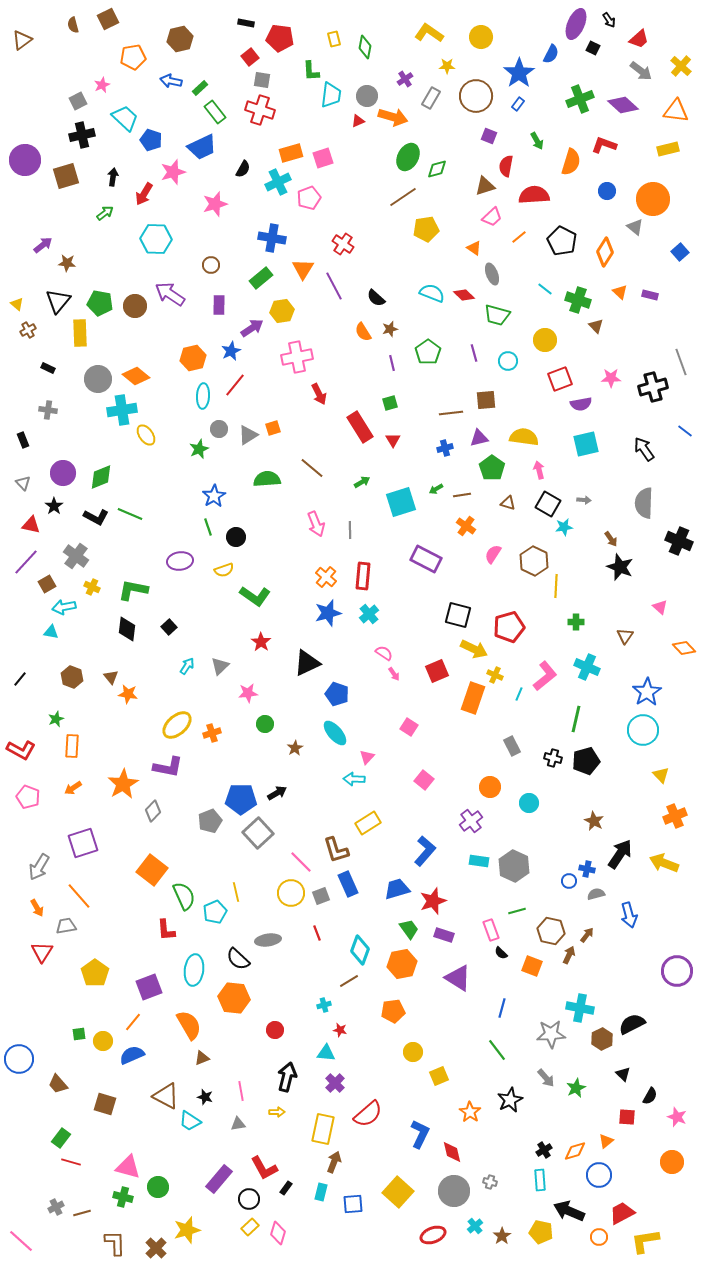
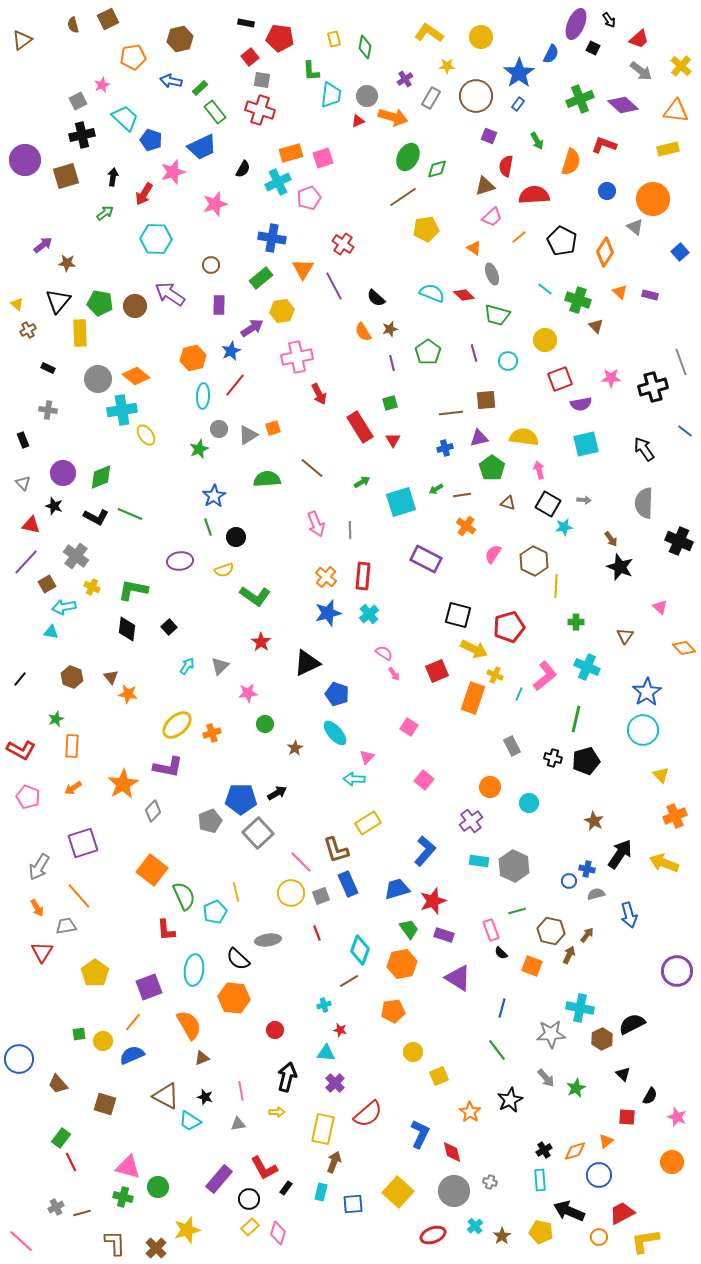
black star at (54, 506): rotated 18 degrees counterclockwise
red line at (71, 1162): rotated 48 degrees clockwise
